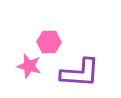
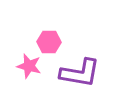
purple L-shape: rotated 6 degrees clockwise
